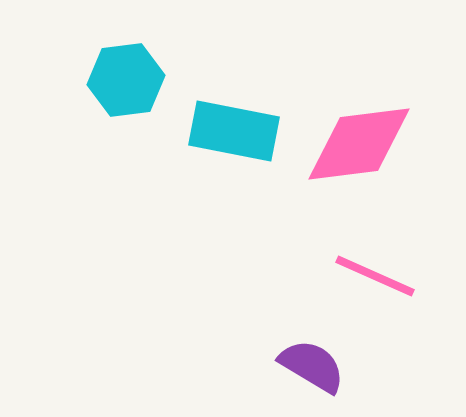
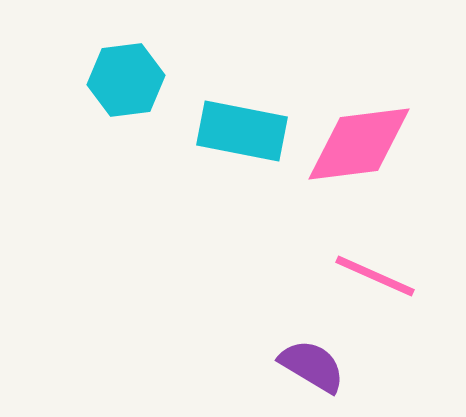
cyan rectangle: moved 8 px right
